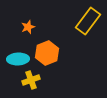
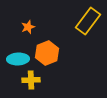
yellow cross: rotated 18 degrees clockwise
